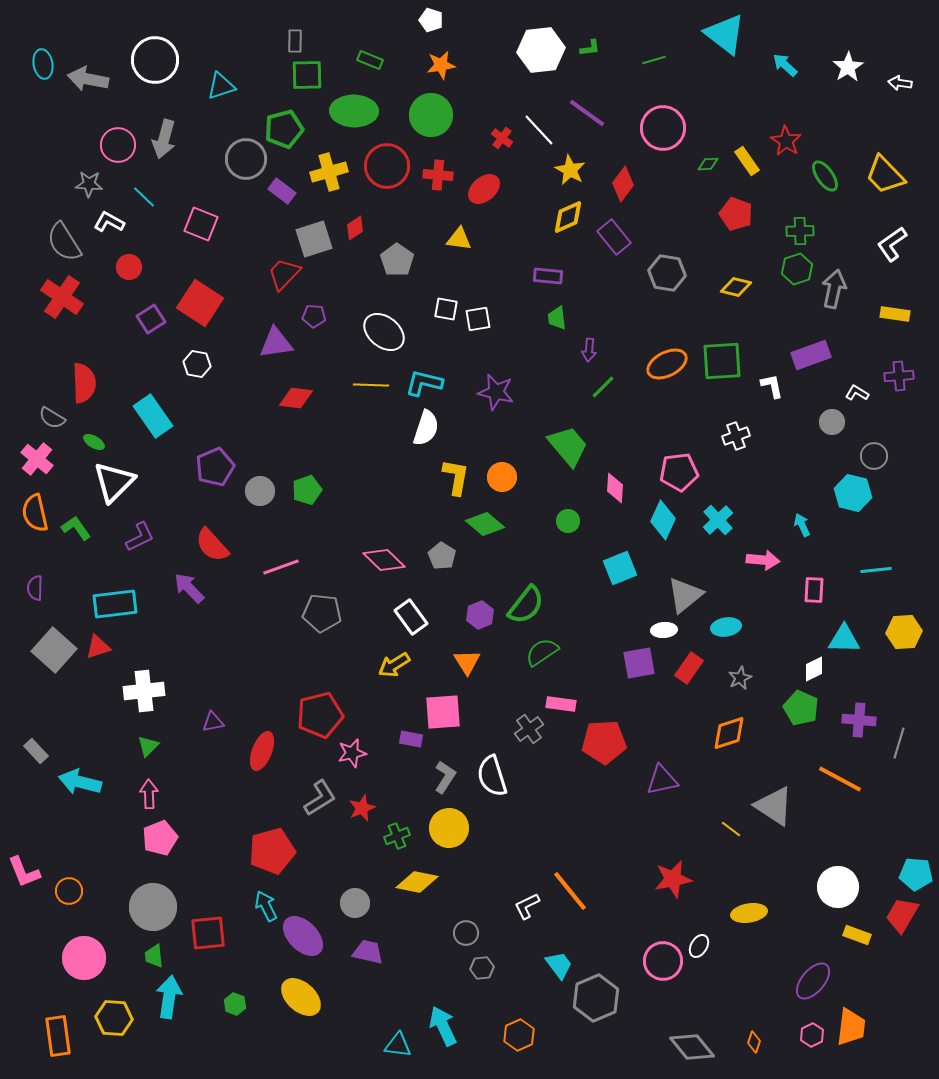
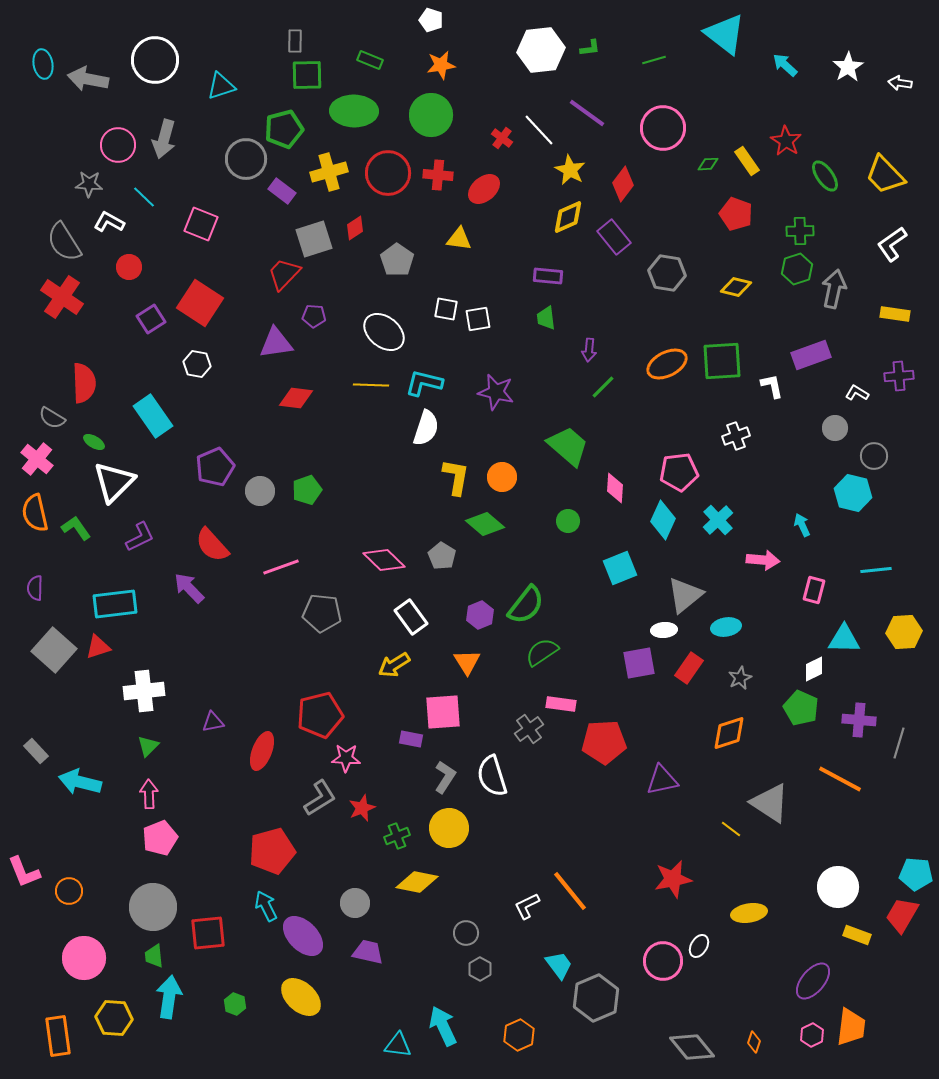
red circle at (387, 166): moved 1 px right, 7 px down
green trapezoid at (557, 318): moved 11 px left
gray circle at (832, 422): moved 3 px right, 6 px down
green trapezoid at (568, 446): rotated 9 degrees counterclockwise
pink rectangle at (814, 590): rotated 12 degrees clockwise
pink star at (352, 753): moved 6 px left, 5 px down; rotated 16 degrees clockwise
gray triangle at (774, 806): moved 4 px left, 3 px up
gray hexagon at (482, 968): moved 2 px left, 1 px down; rotated 25 degrees counterclockwise
